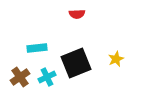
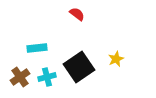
red semicircle: rotated 140 degrees counterclockwise
black square: moved 3 px right, 4 px down; rotated 12 degrees counterclockwise
cyan cross: rotated 12 degrees clockwise
